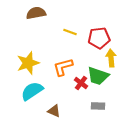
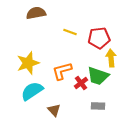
orange L-shape: moved 1 px left, 4 px down
red cross: rotated 16 degrees clockwise
brown triangle: moved 1 px up; rotated 24 degrees clockwise
